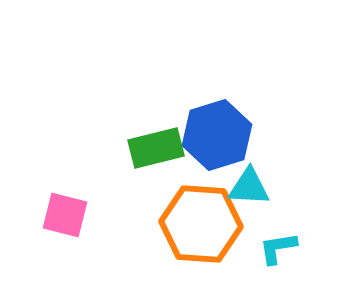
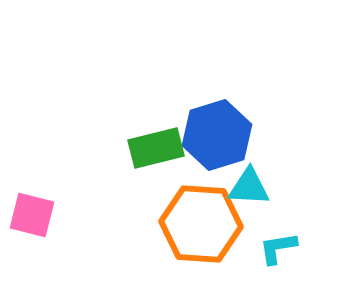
pink square: moved 33 px left
